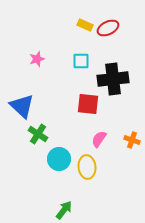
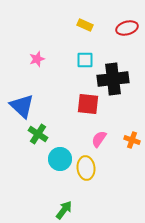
red ellipse: moved 19 px right; rotated 10 degrees clockwise
cyan square: moved 4 px right, 1 px up
cyan circle: moved 1 px right
yellow ellipse: moved 1 px left, 1 px down
